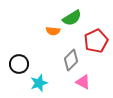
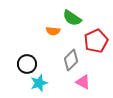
green semicircle: rotated 66 degrees clockwise
black circle: moved 8 px right
